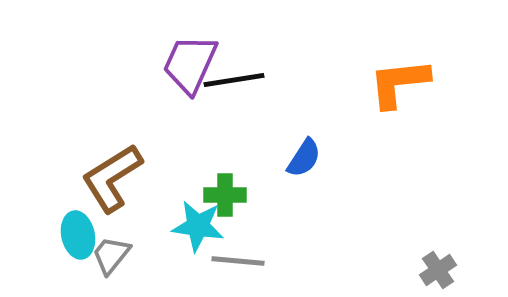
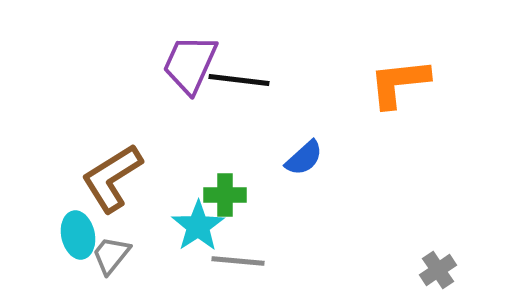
black line: moved 5 px right; rotated 16 degrees clockwise
blue semicircle: rotated 15 degrees clockwise
cyan star: rotated 30 degrees clockwise
